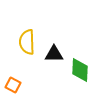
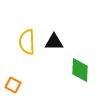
black triangle: moved 12 px up
